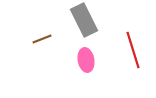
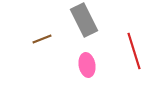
red line: moved 1 px right, 1 px down
pink ellipse: moved 1 px right, 5 px down
